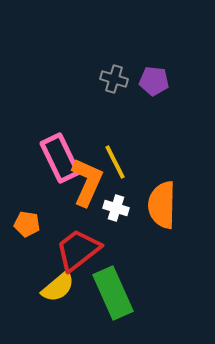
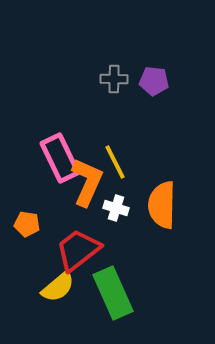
gray cross: rotated 16 degrees counterclockwise
